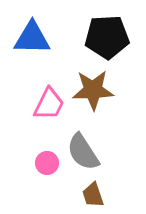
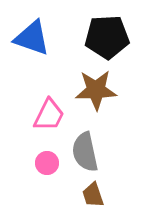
blue triangle: rotated 18 degrees clockwise
brown star: moved 3 px right
pink trapezoid: moved 11 px down
gray semicircle: moved 2 px right; rotated 21 degrees clockwise
